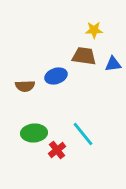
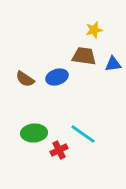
yellow star: rotated 12 degrees counterclockwise
blue ellipse: moved 1 px right, 1 px down
brown semicircle: moved 7 px up; rotated 36 degrees clockwise
cyan line: rotated 16 degrees counterclockwise
red cross: moved 2 px right; rotated 12 degrees clockwise
